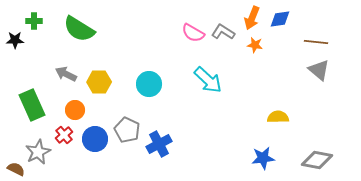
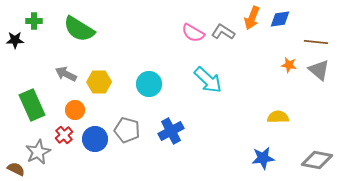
orange star: moved 34 px right, 20 px down
gray pentagon: rotated 10 degrees counterclockwise
blue cross: moved 12 px right, 13 px up
